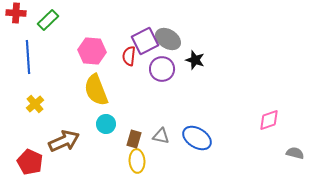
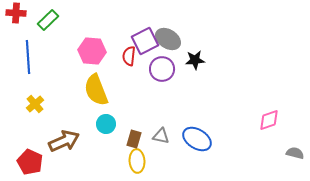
black star: rotated 24 degrees counterclockwise
blue ellipse: moved 1 px down
